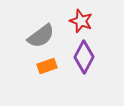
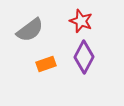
gray semicircle: moved 11 px left, 6 px up
orange rectangle: moved 1 px left, 2 px up
